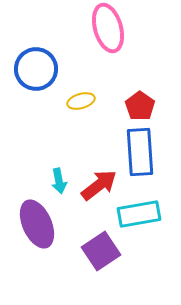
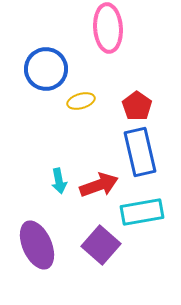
pink ellipse: rotated 12 degrees clockwise
blue circle: moved 10 px right
red pentagon: moved 3 px left
blue rectangle: rotated 9 degrees counterclockwise
red arrow: rotated 18 degrees clockwise
cyan rectangle: moved 3 px right, 2 px up
purple ellipse: moved 21 px down
purple square: moved 6 px up; rotated 15 degrees counterclockwise
